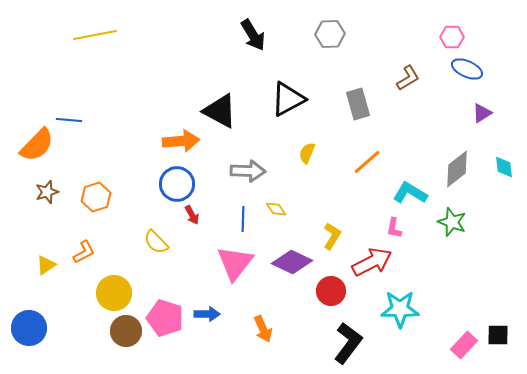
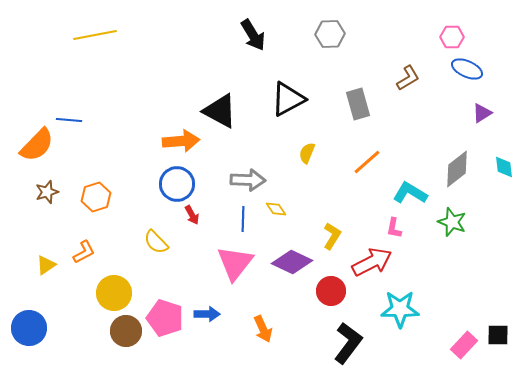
gray arrow at (248, 171): moved 9 px down
